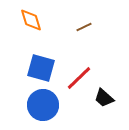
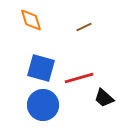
red line: rotated 28 degrees clockwise
